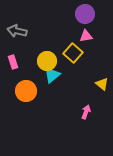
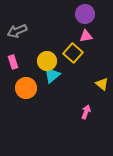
gray arrow: rotated 36 degrees counterclockwise
orange circle: moved 3 px up
